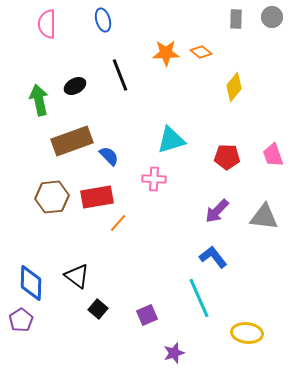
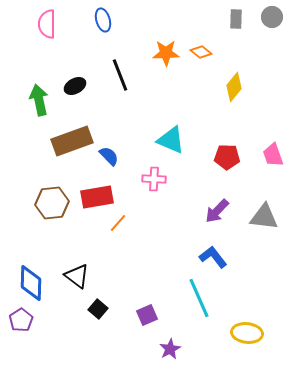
cyan triangle: rotated 40 degrees clockwise
brown hexagon: moved 6 px down
purple star: moved 4 px left, 4 px up; rotated 10 degrees counterclockwise
